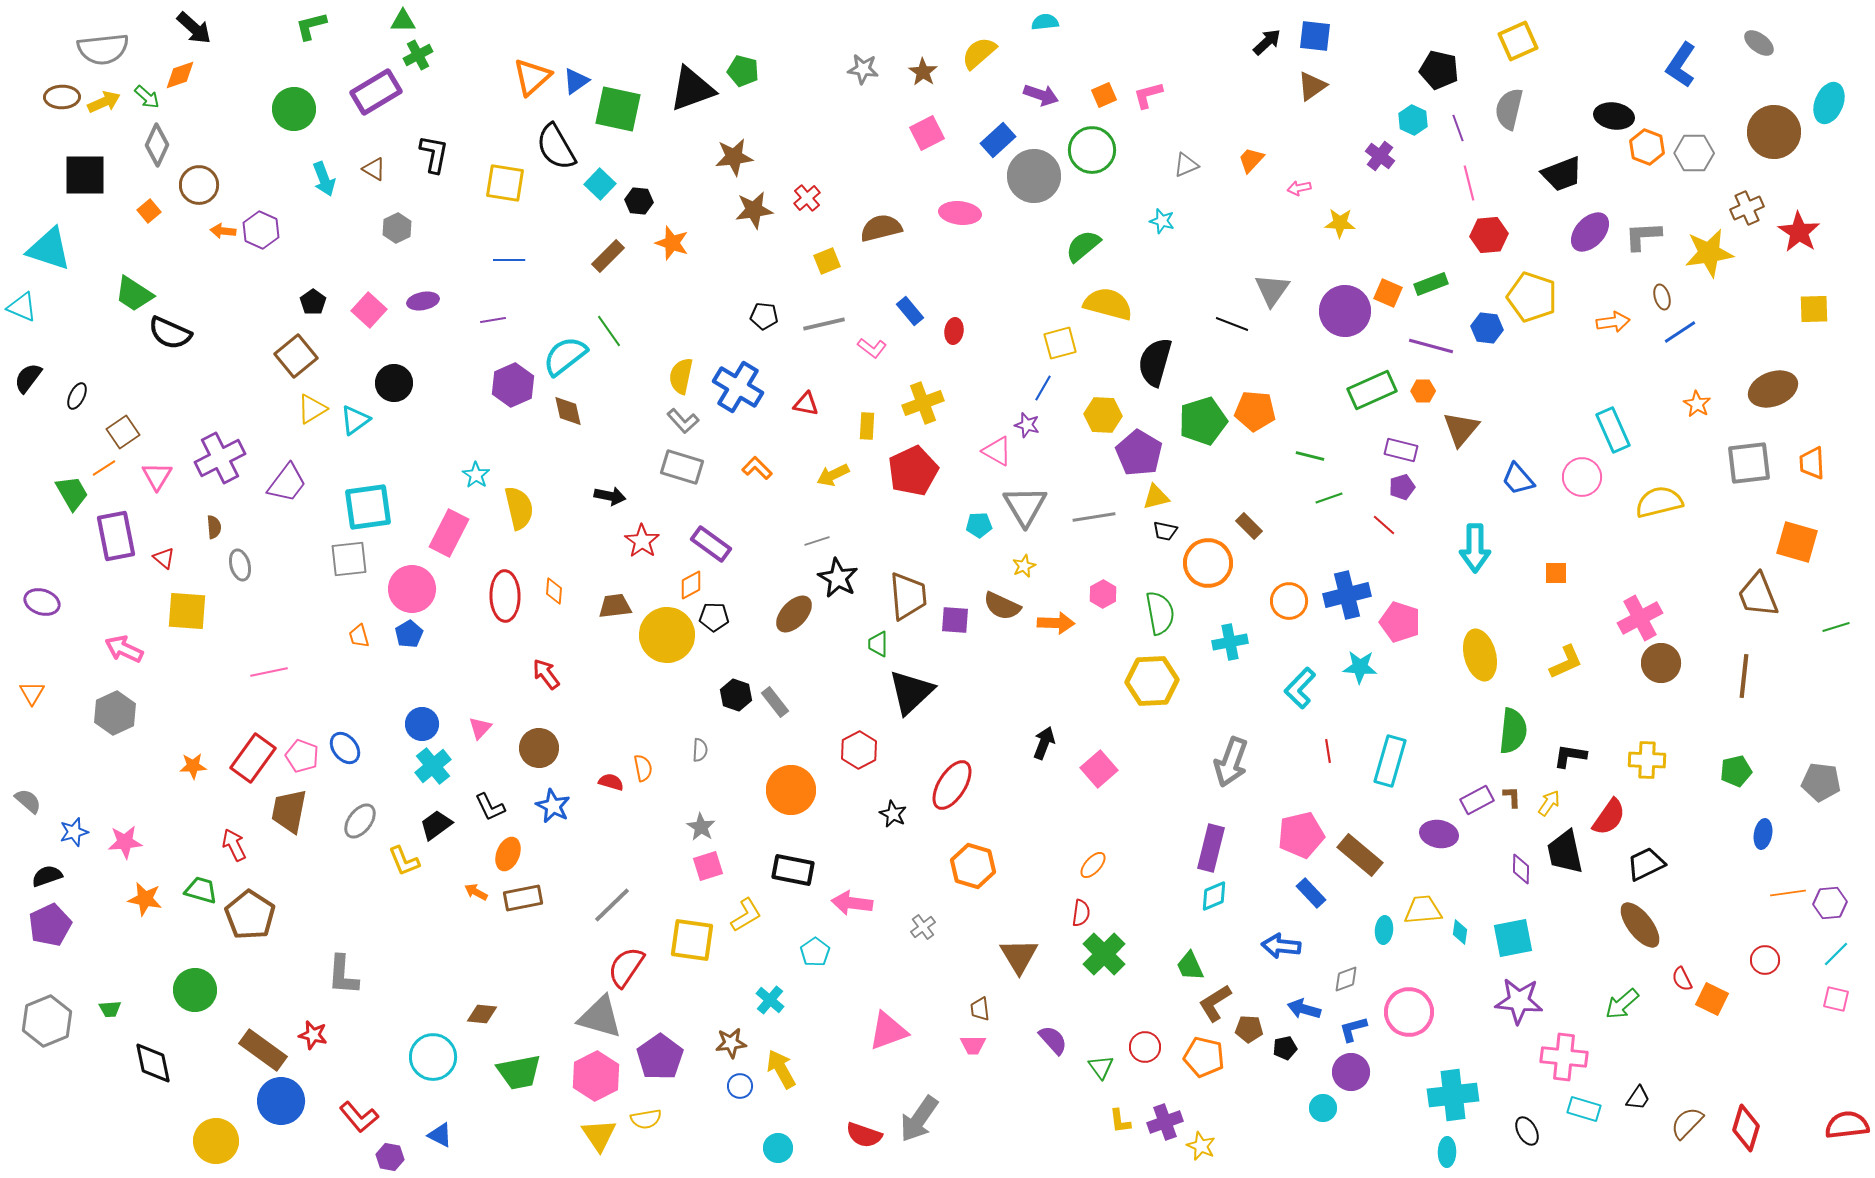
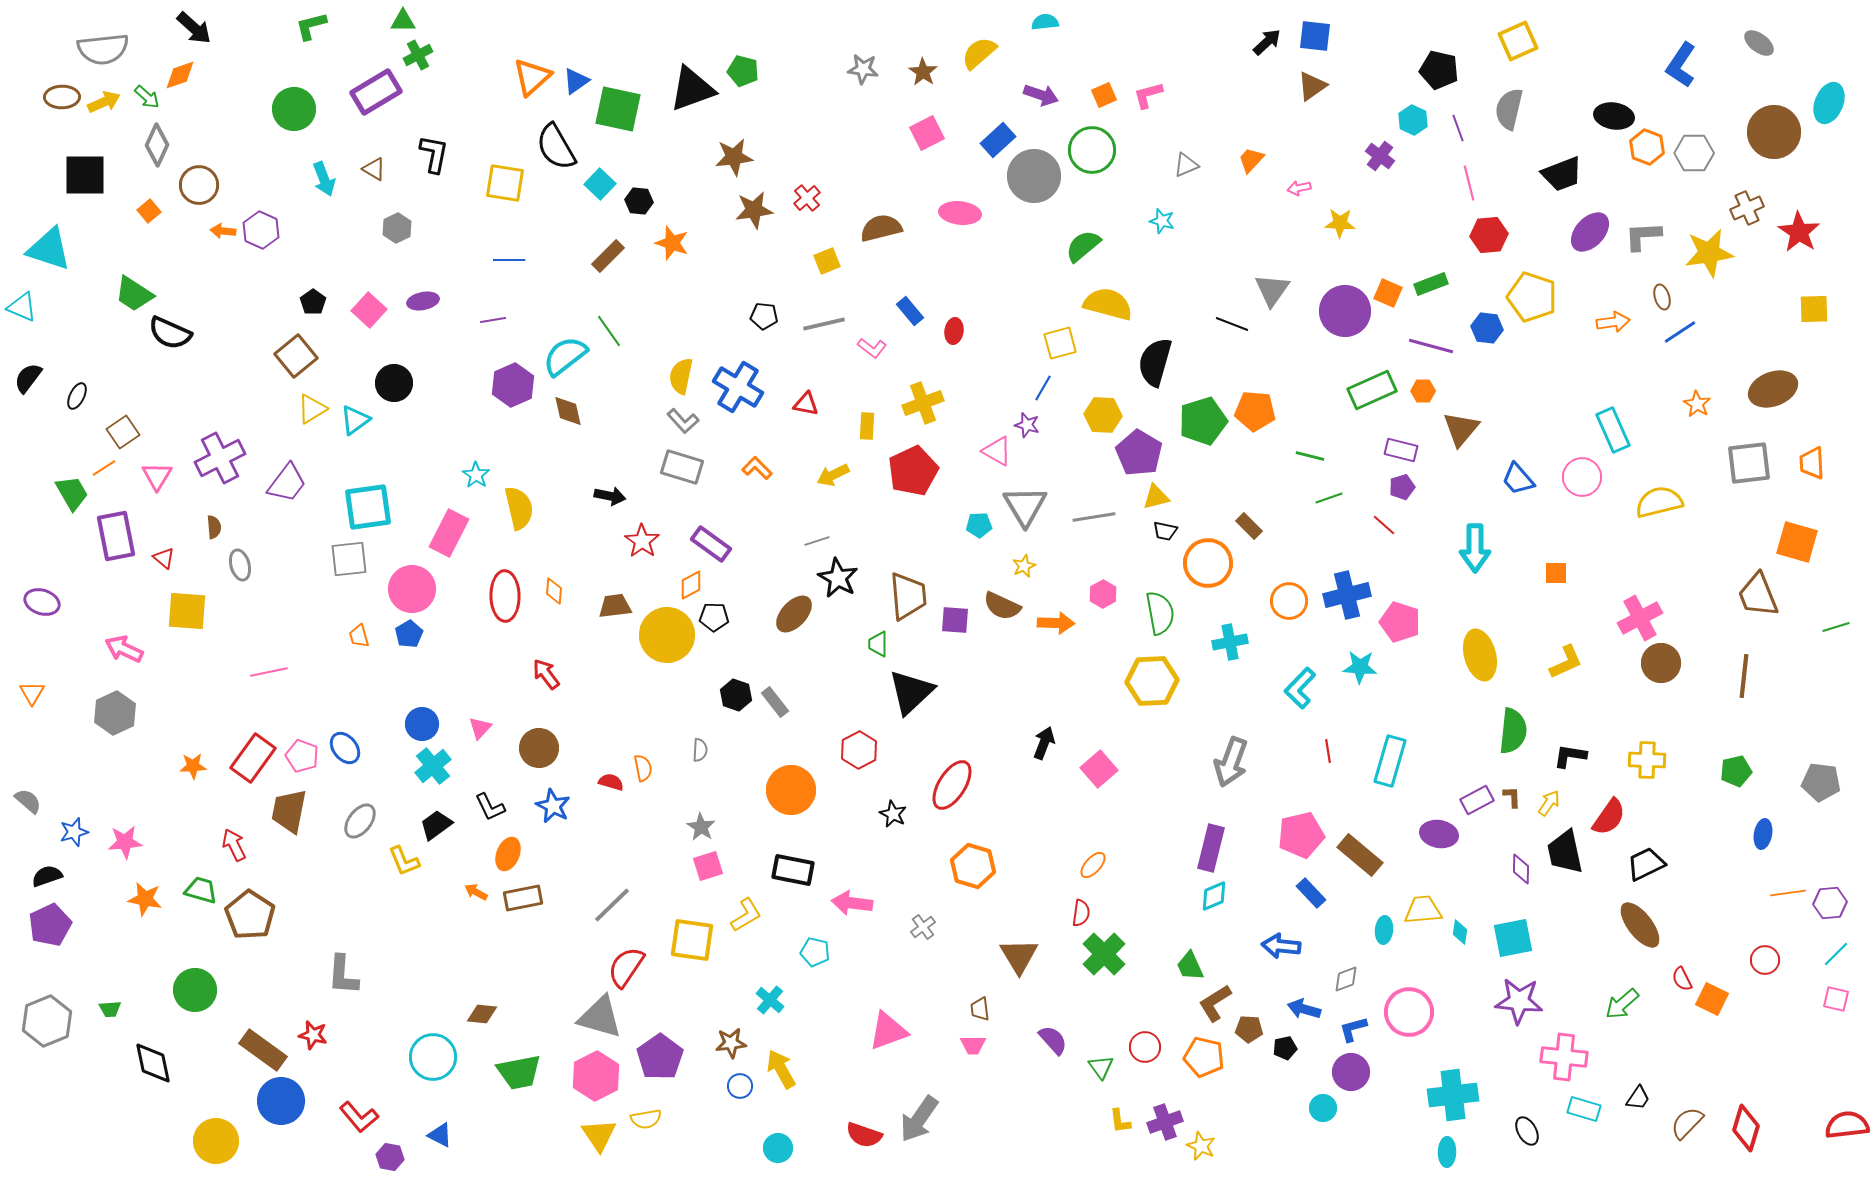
cyan pentagon at (815, 952): rotated 24 degrees counterclockwise
